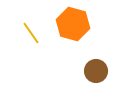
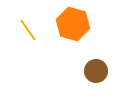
yellow line: moved 3 px left, 3 px up
